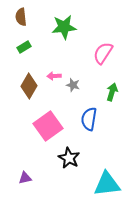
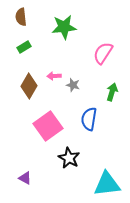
purple triangle: rotated 40 degrees clockwise
